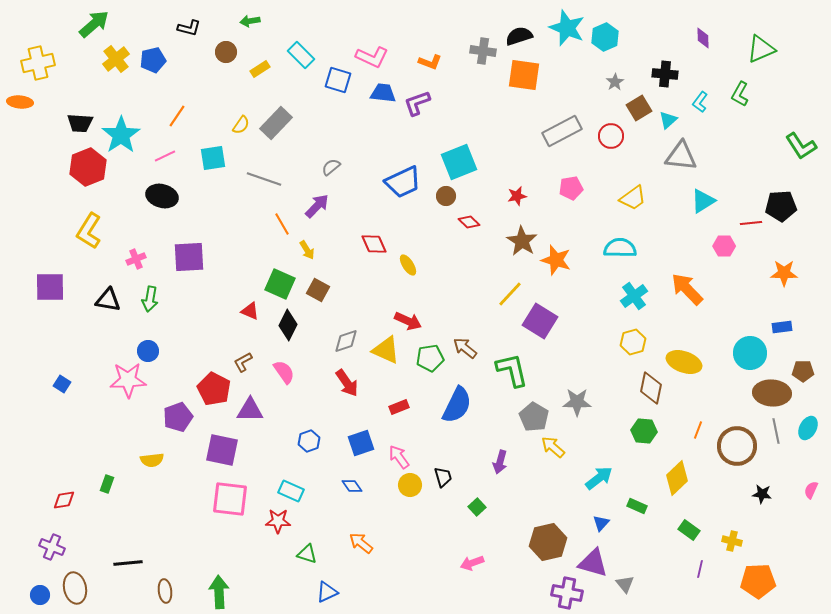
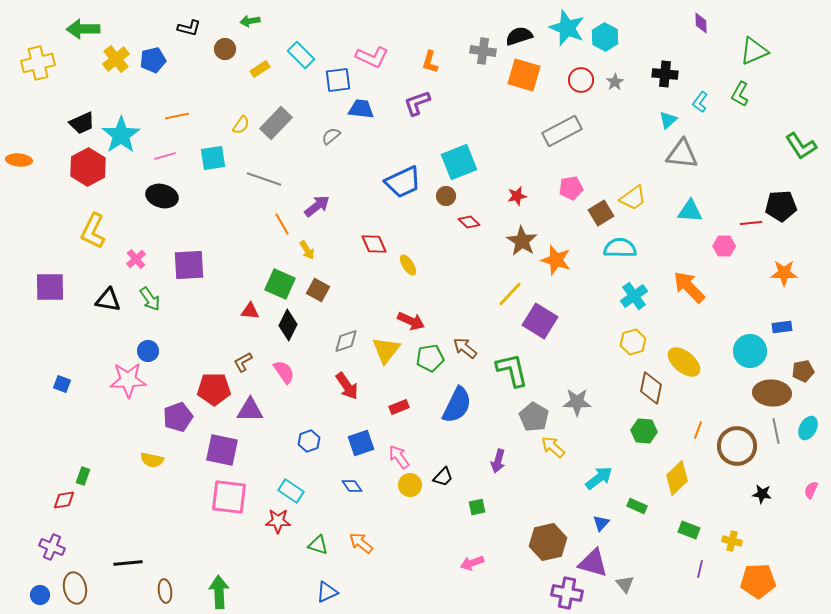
green arrow at (94, 24): moved 11 px left, 5 px down; rotated 140 degrees counterclockwise
cyan hexagon at (605, 37): rotated 8 degrees counterclockwise
purple diamond at (703, 38): moved 2 px left, 15 px up
green triangle at (761, 49): moved 7 px left, 2 px down
brown circle at (226, 52): moved 1 px left, 3 px up
orange L-shape at (430, 62): rotated 85 degrees clockwise
orange square at (524, 75): rotated 8 degrees clockwise
blue square at (338, 80): rotated 24 degrees counterclockwise
blue trapezoid at (383, 93): moved 22 px left, 16 px down
orange ellipse at (20, 102): moved 1 px left, 58 px down
brown square at (639, 108): moved 38 px left, 105 px down
orange line at (177, 116): rotated 45 degrees clockwise
black trapezoid at (80, 123): moved 2 px right; rotated 28 degrees counterclockwise
red circle at (611, 136): moved 30 px left, 56 px up
pink line at (165, 156): rotated 10 degrees clockwise
gray triangle at (681, 156): moved 1 px right, 2 px up
red hexagon at (88, 167): rotated 6 degrees counterclockwise
gray semicircle at (331, 167): moved 31 px up
cyan triangle at (703, 201): moved 13 px left, 10 px down; rotated 36 degrees clockwise
purple arrow at (317, 206): rotated 8 degrees clockwise
yellow L-shape at (89, 231): moved 4 px right; rotated 6 degrees counterclockwise
purple square at (189, 257): moved 8 px down
pink cross at (136, 259): rotated 18 degrees counterclockwise
orange arrow at (687, 289): moved 2 px right, 2 px up
green arrow at (150, 299): rotated 45 degrees counterclockwise
red triangle at (250, 311): rotated 18 degrees counterclockwise
red arrow at (408, 321): moved 3 px right
yellow triangle at (386, 350): rotated 44 degrees clockwise
cyan circle at (750, 353): moved 2 px up
yellow ellipse at (684, 362): rotated 20 degrees clockwise
brown pentagon at (803, 371): rotated 10 degrees counterclockwise
red arrow at (347, 383): moved 3 px down
blue square at (62, 384): rotated 12 degrees counterclockwise
red pentagon at (214, 389): rotated 28 degrees counterclockwise
yellow semicircle at (152, 460): rotated 20 degrees clockwise
purple arrow at (500, 462): moved 2 px left, 1 px up
black trapezoid at (443, 477): rotated 60 degrees clockwise
green rectangle at (107, 484): moved 24 px left, 8 px up
cyan rectangle at (291, 491): rotated 10 degrees clockwise
pink square at (230, 499): moved 1 px left, 2 px up
green square at (477, 507): rotated 30 degrees clockwise
green rectangle at (689, 530): rotated 15 degrees counterclockwise
green triangle at (307, 554): moved 11 px right, 9 px up
